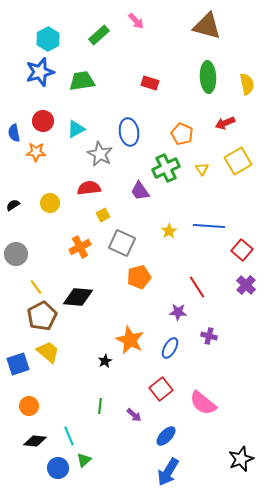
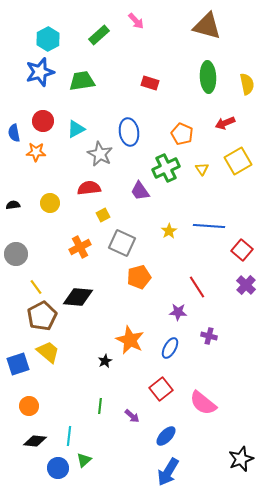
black semicircle at (13, 205): rotated 24 degrees clockwise
purple arrow at (134, 415): moved 2 px left, 1 px down
cyan line at (69, 436): rotated 30 degrees clockwise
